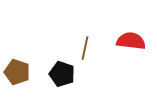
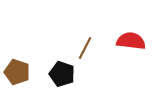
brown line: rotated 15 degrees clockwise
